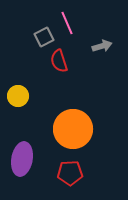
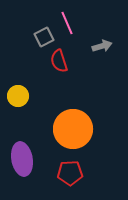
purple ellipse: rotated 20 degrees counterclockwise
